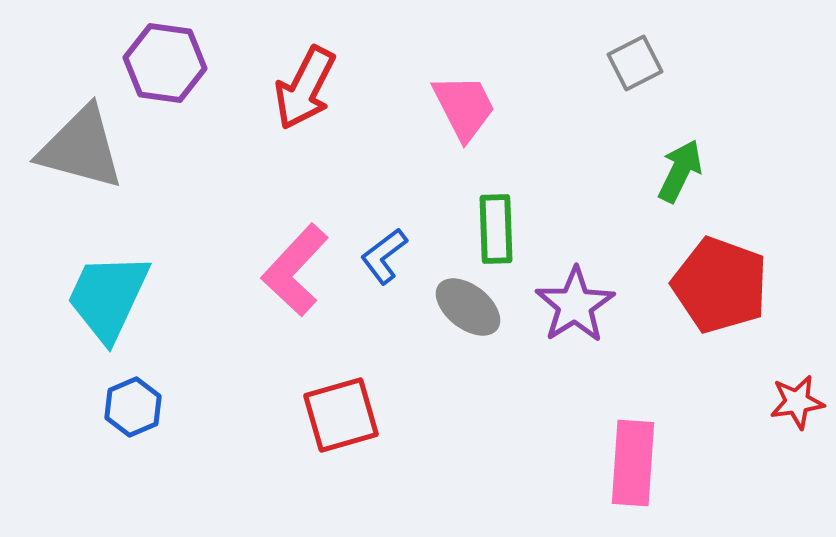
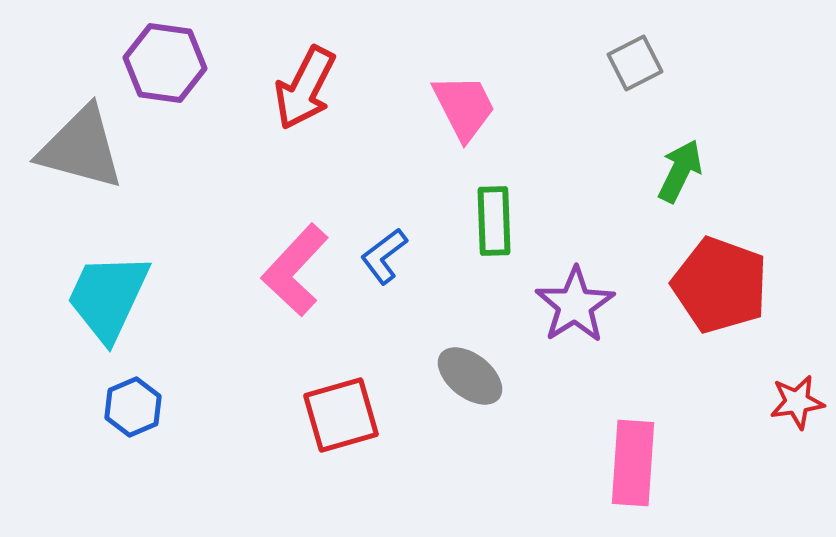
green rectangle: moved 2 px left, 8 px up
gray ellipse: moved 2 px right, 69 px down
